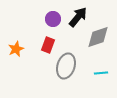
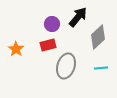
purple circle: moved 1 px left, 5 px down
gray diamond: rotated 25 degrees counterclockwise
red rectangle: rotated 56 degrees clockwise
orange star: rotated 14 degrees counterclockwise
cyan line: moved 5 px up
